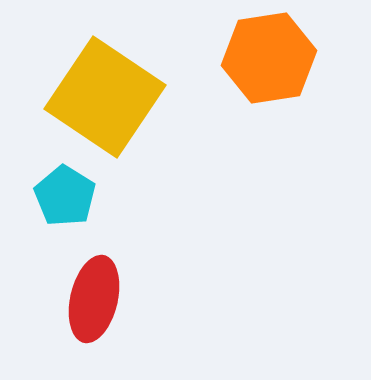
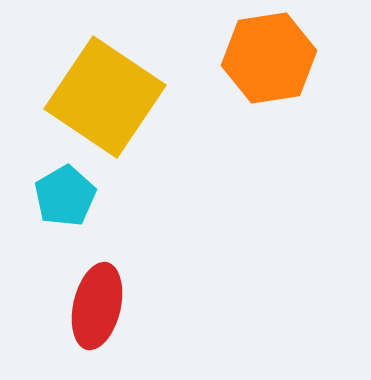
cyan pentagon: rotated 10 degrees clockwise
red ellipse: moved 3 px right, 7 px down
